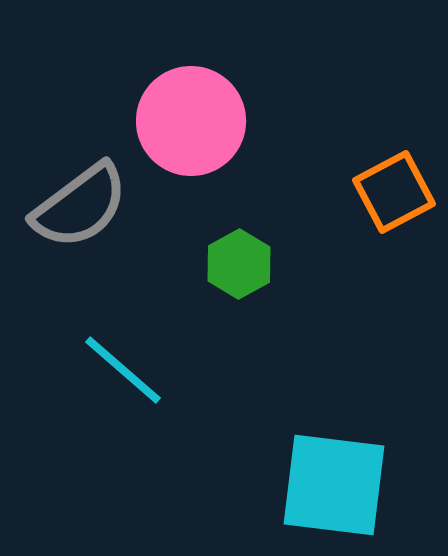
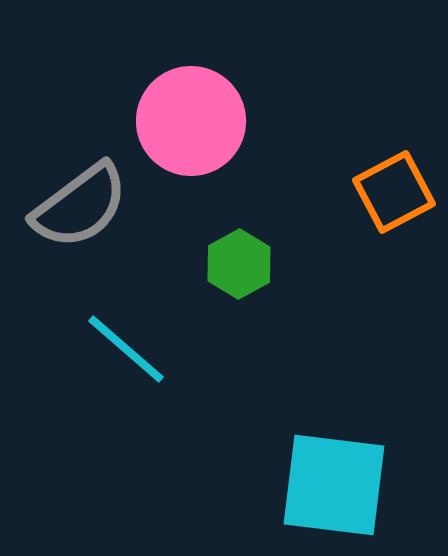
cyan line: moved 3 px right, 21 px up
